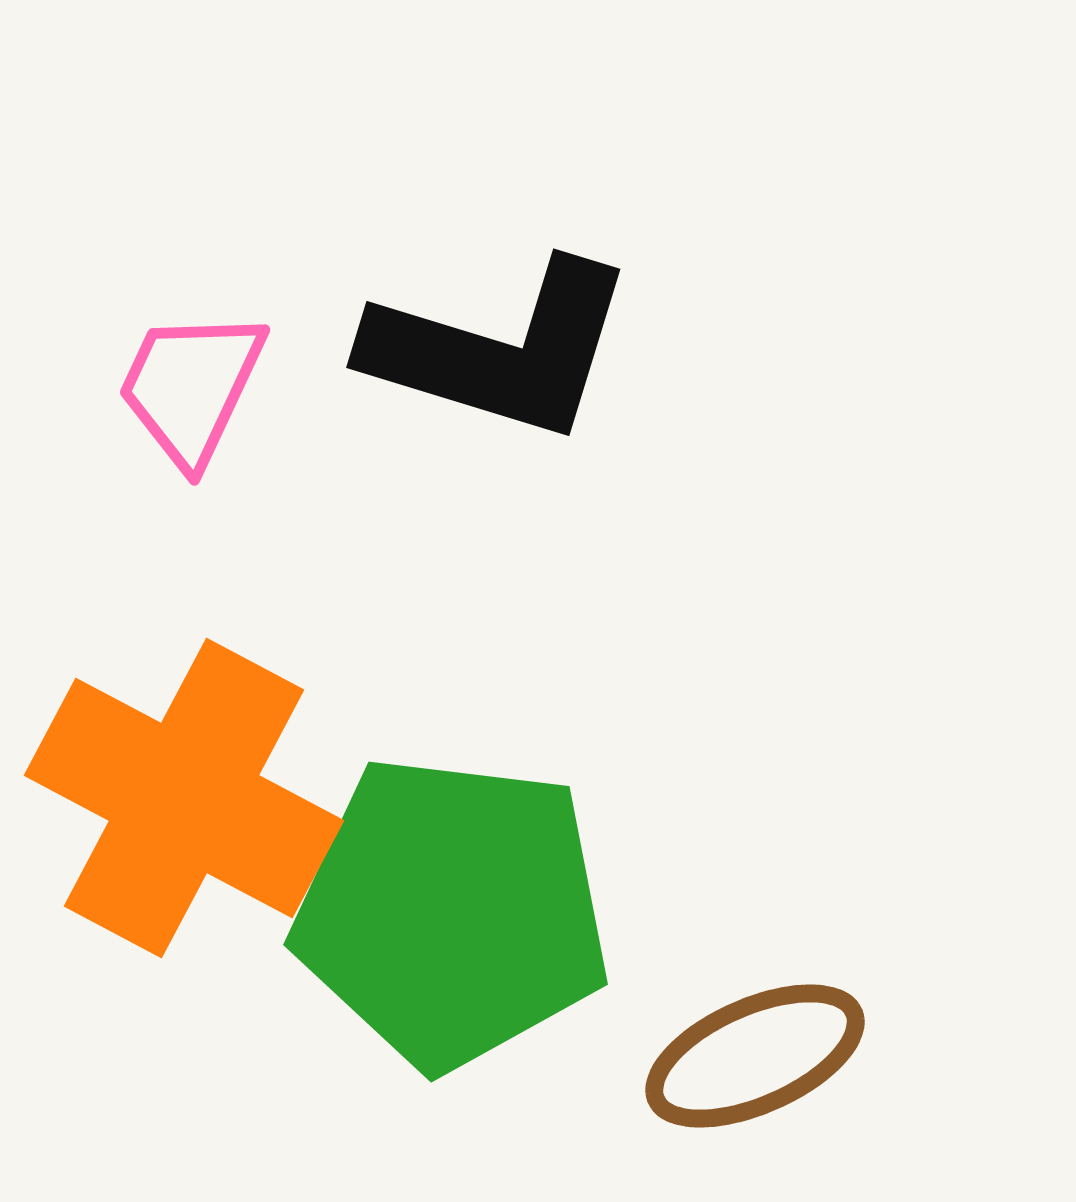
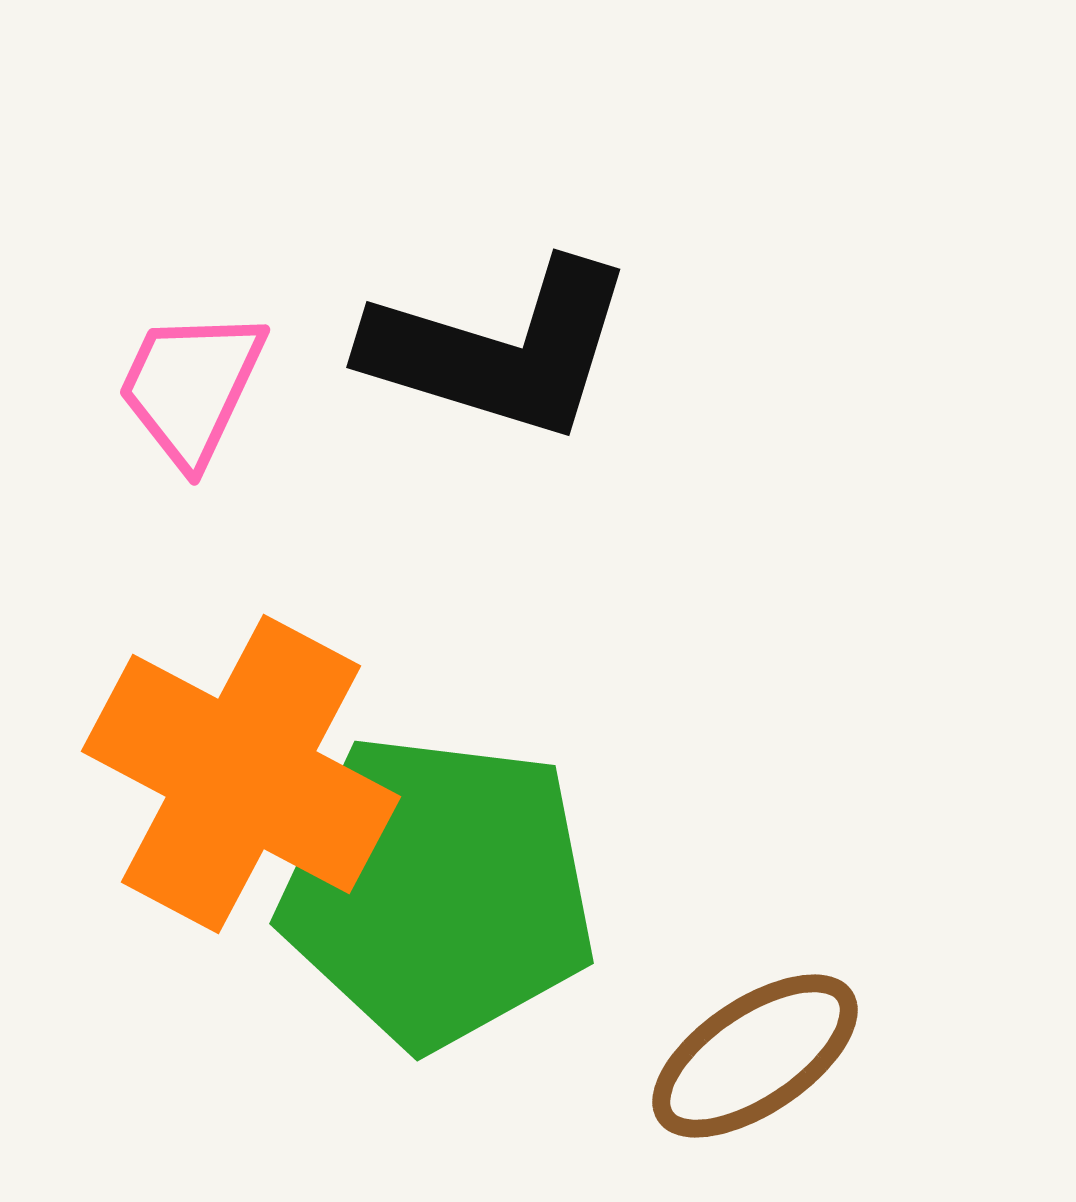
orange cross: moved 57 px right, 24 px up
green pentagon: moved 14 px left, 21 px up
brown ellipse: rotated 10 degrees counterclockwise
